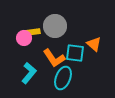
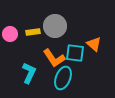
pink circle: moved 14 px left, 4 px up
cyan L-shape: rotated 15 degrees counterclockwise
